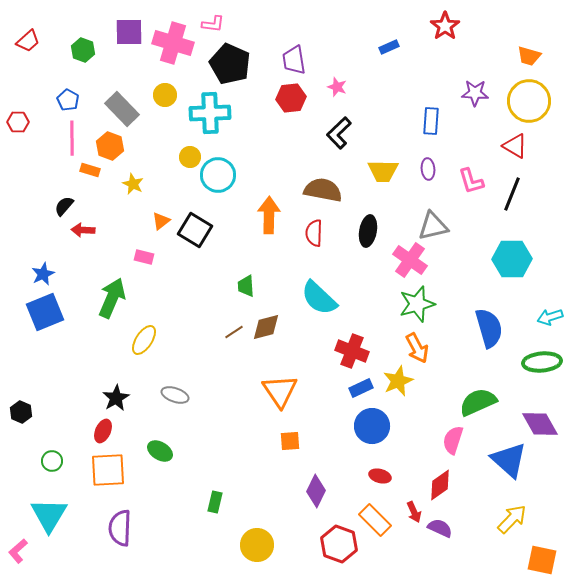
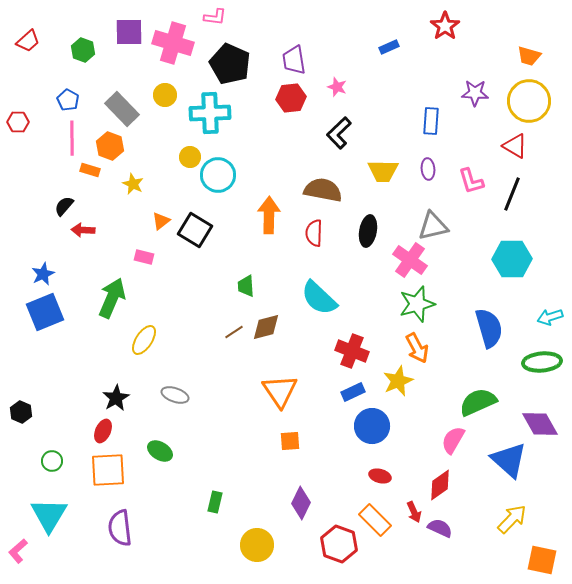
pink L-shape at (213, 24): moved 2 px right, 7 px up
blue rectangle at (361, 388): moved 8 px left, 4 px down
pink semicircle at (453, 440): rotated 12 degrees clockwise
purple diamond at (316, 491): moved 15 px left, 12 px down
purple semicircle at (120, 528): rotated 9 degrees counterclockwise
